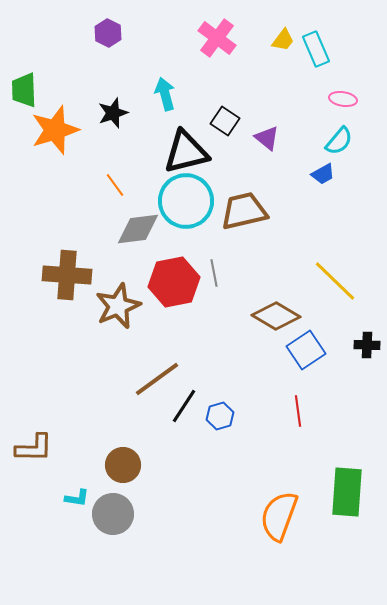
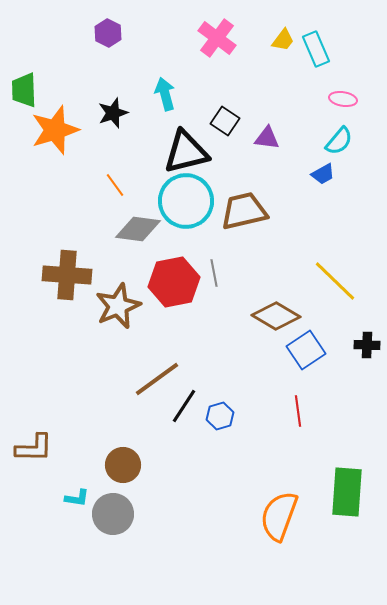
purple triangle: rotated 32 degrees counterclockwise
gray diamond: rotated 15 degrees clockwise
